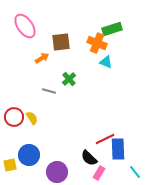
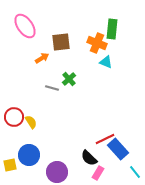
green rectangle: rotated 66 degrees counterclockwise
gray line: moved 3 px right, 3 px up
yellow semicircle: moved 1 px left, 4 px down
blue rectangle: rotated 40 degrees counterclockwise
pink rectangle: moved 1 px left
